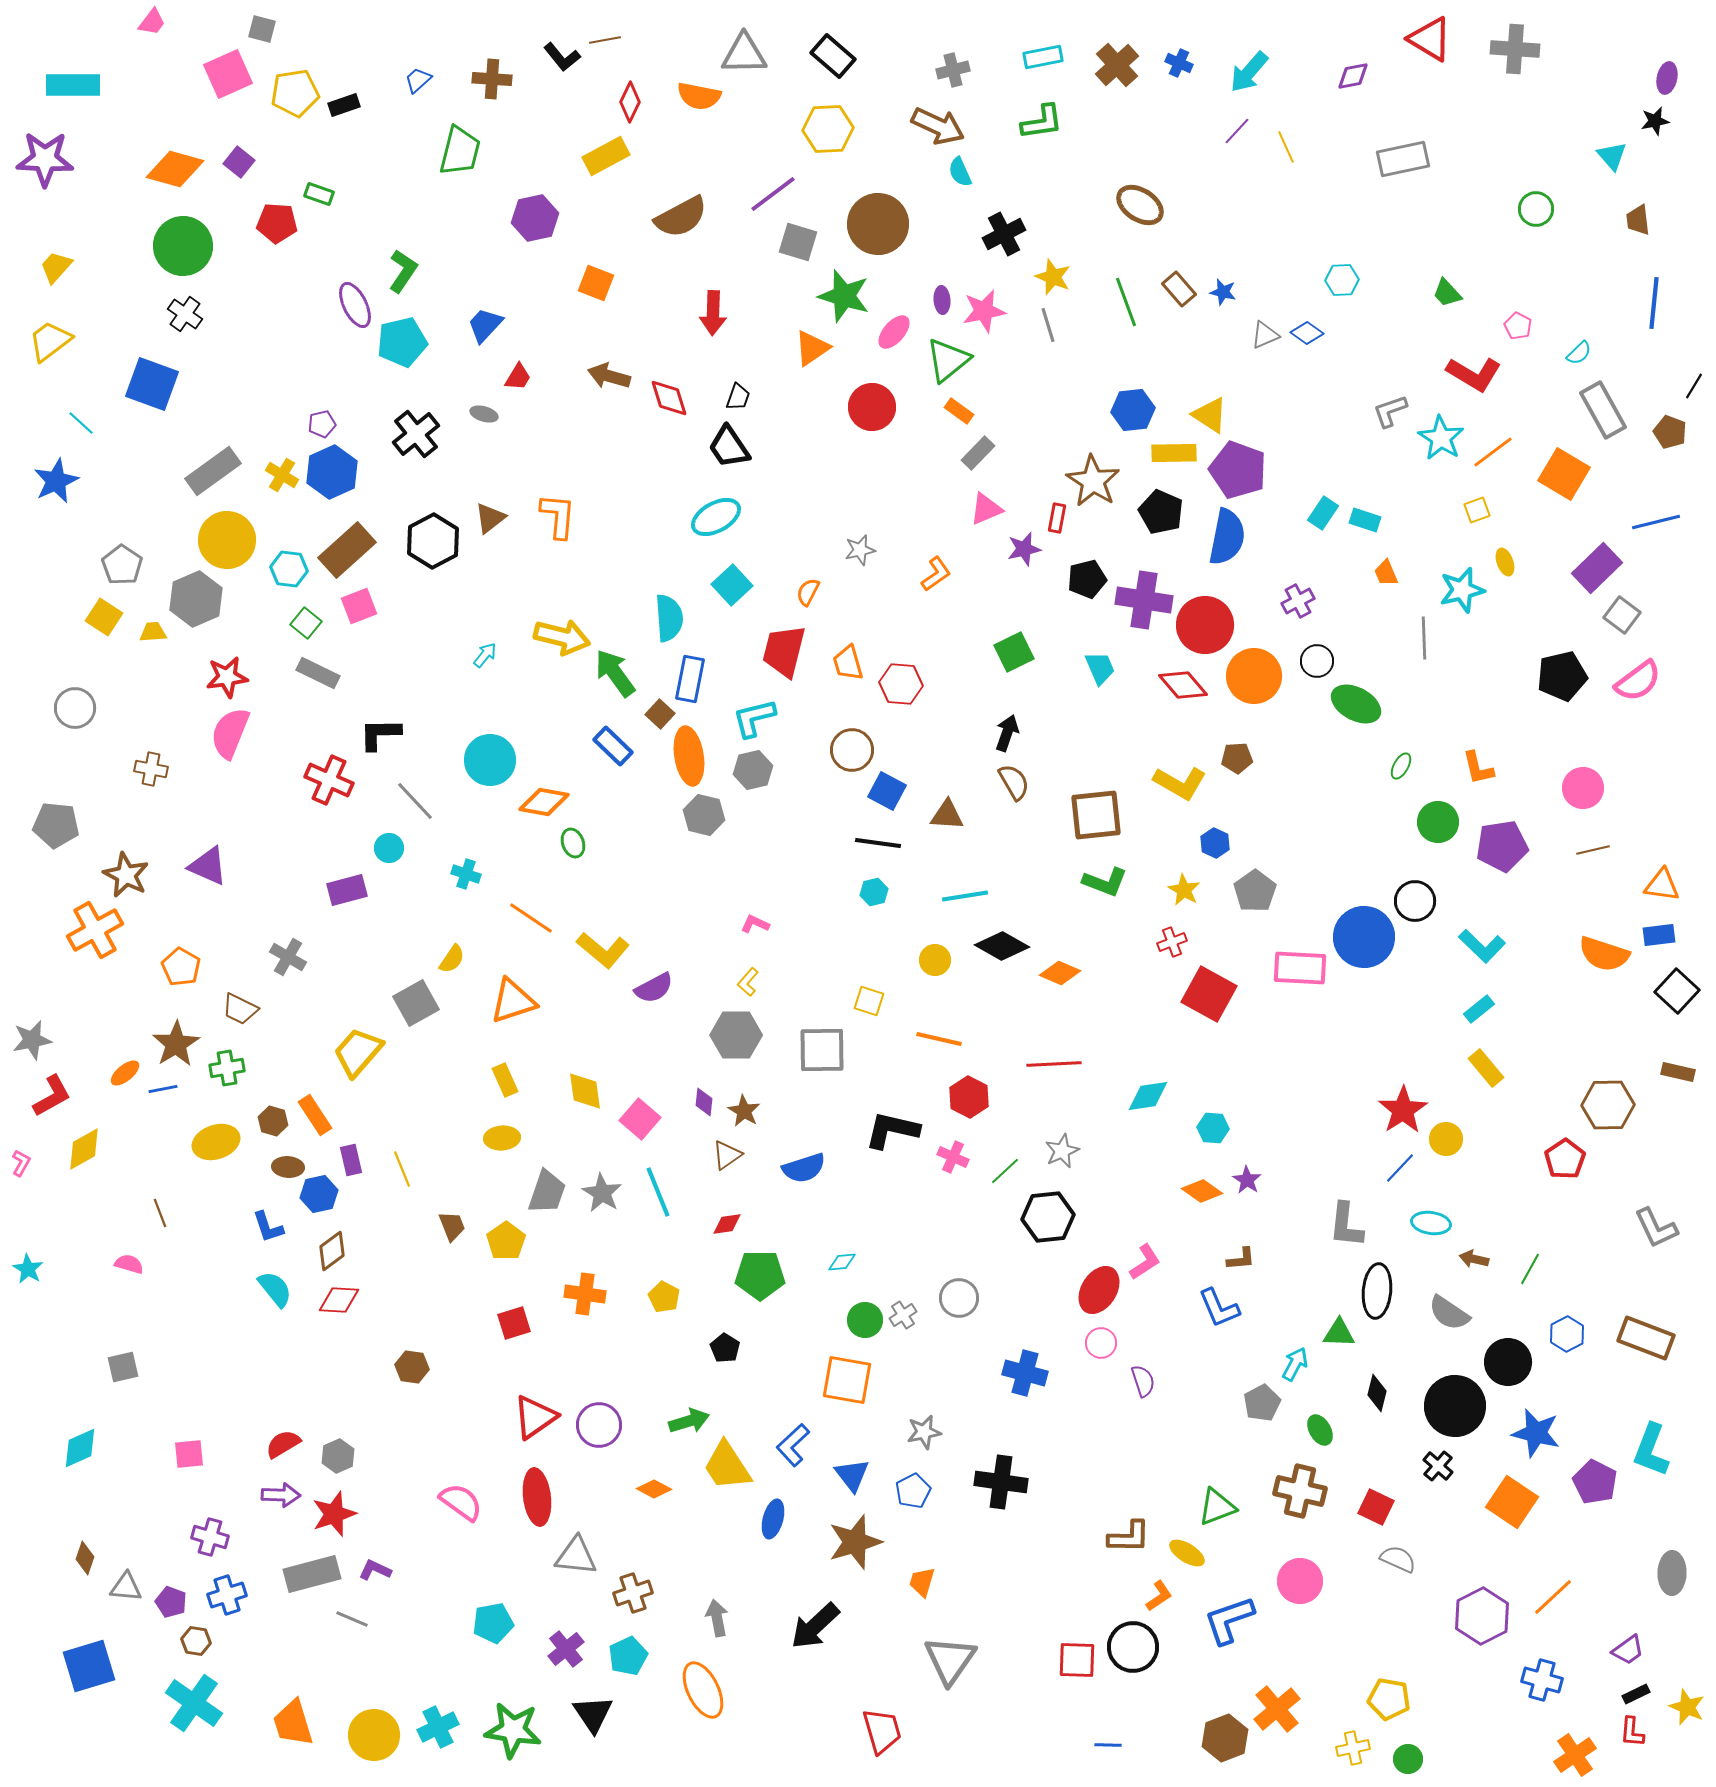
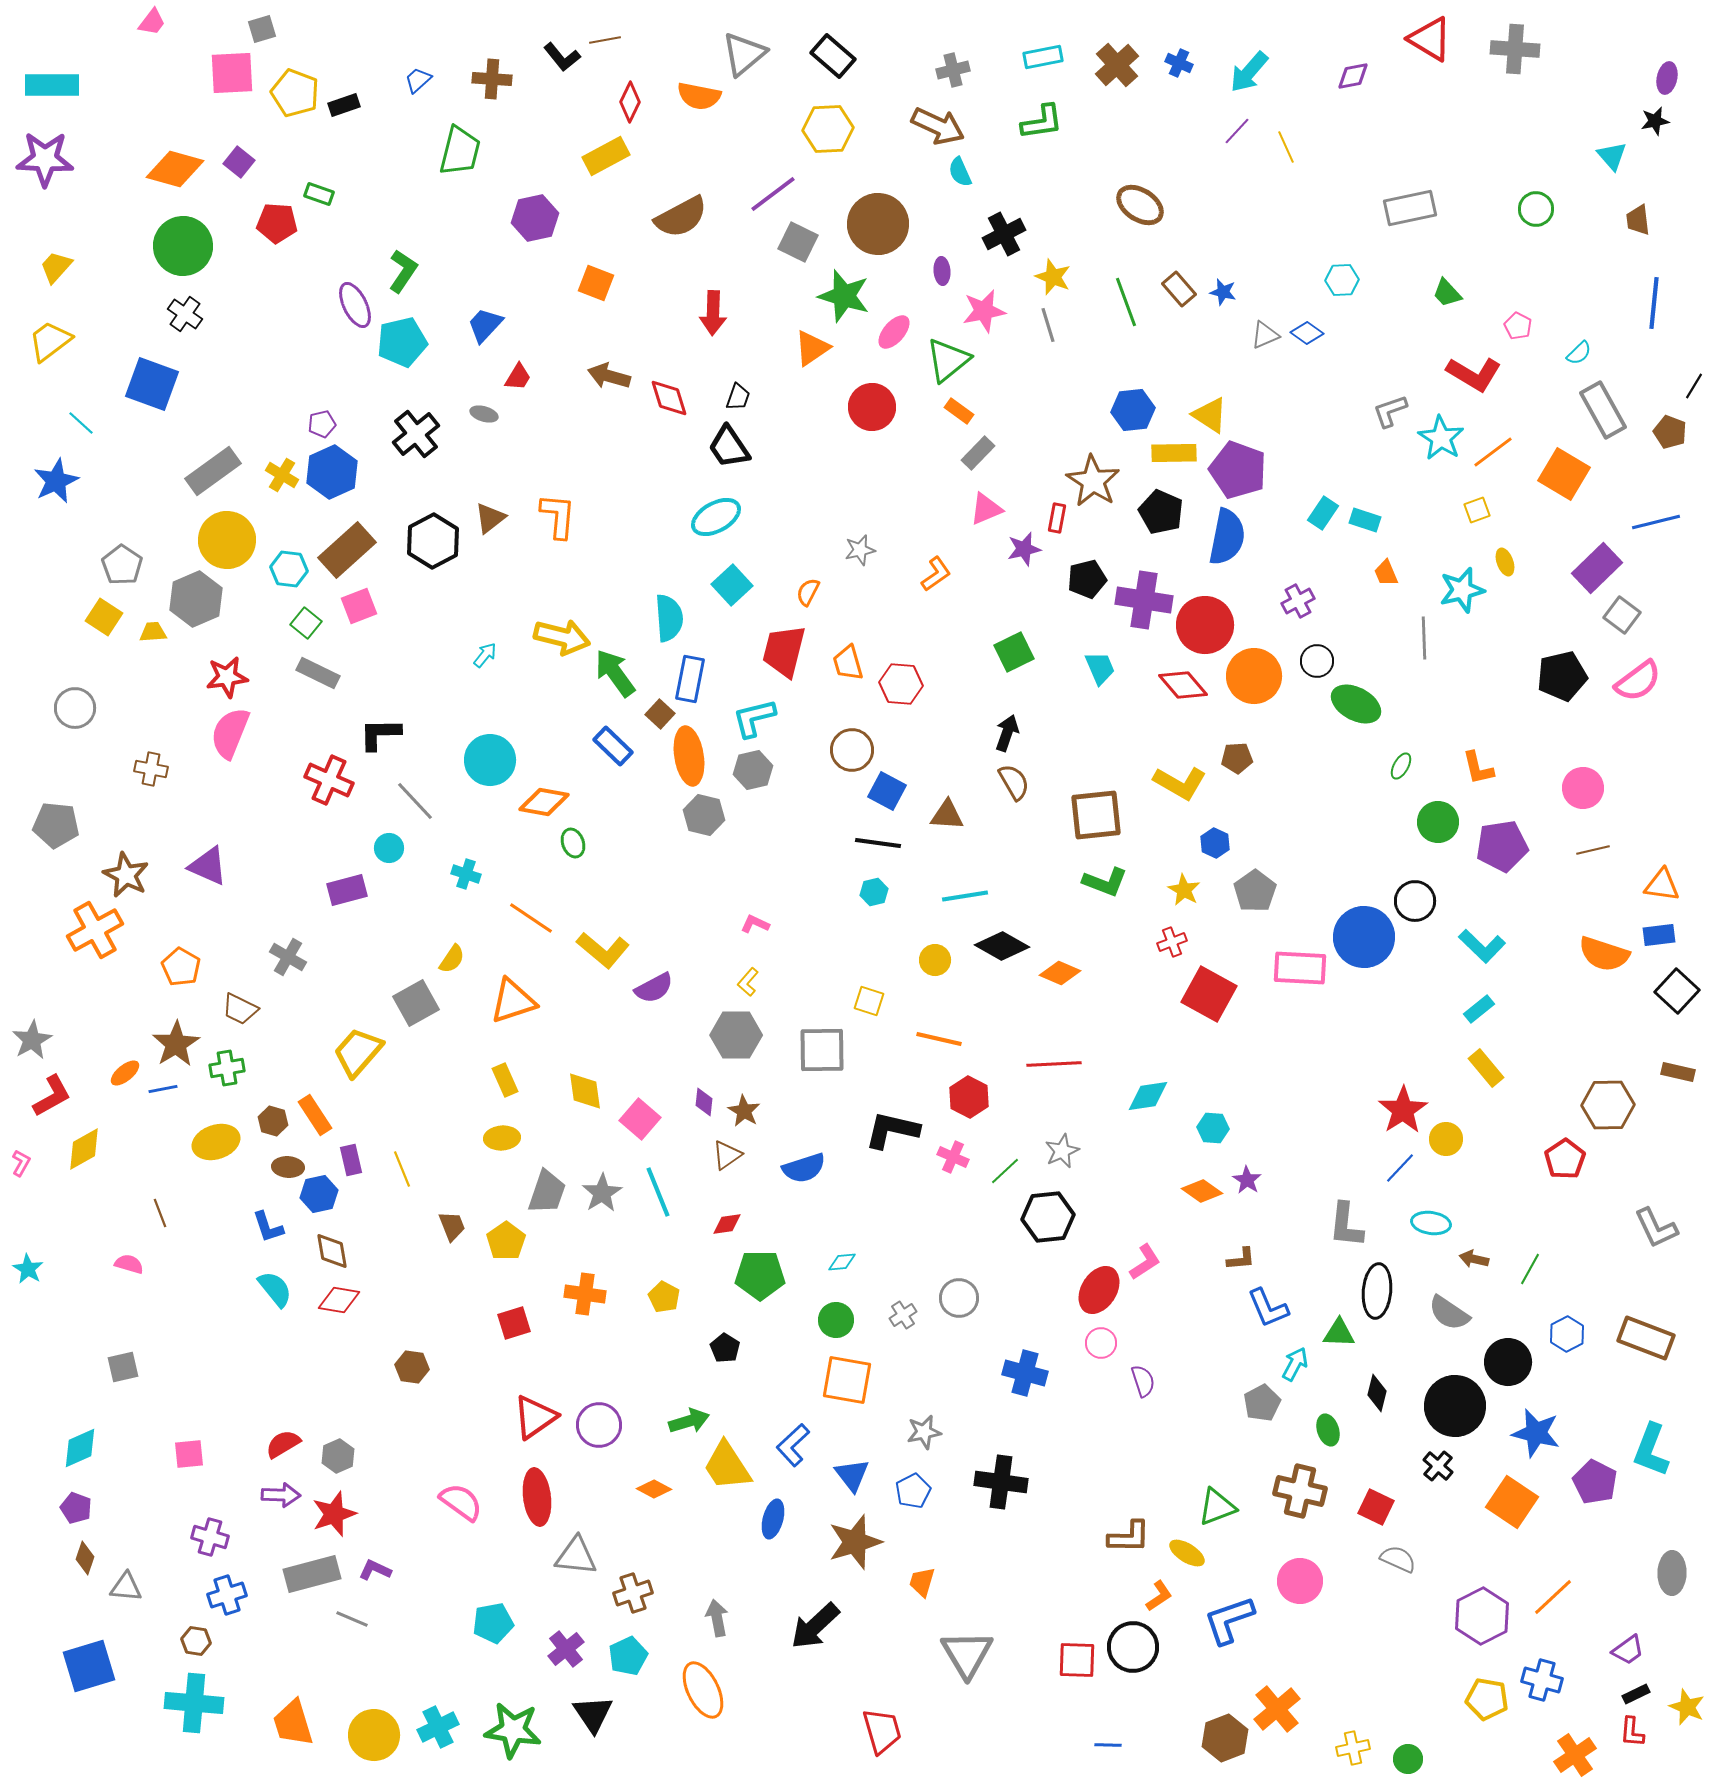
gray square at (262, 29): rotated 32 degrees counterclockwise
gray triangle at (744, 54): rotated 39 degrees counterclockwise
pink square at (228, 74): moved 4 px right, 1 px up; rotated 21 degrees clockwise
cyan rectangle at (73, 85): moved 21 px left
yellow pentagon at (295, 93): rotated 30 degrees clockwise
gray rectangle at (1403, 159): moved 7 px right, 49 px down
gray square at (798, 242): rotated 9 degrees clockwise
purple ellipse at (942, 300): moved 29 px up
gray star at (32, 1040): rotated 18 degrees counterclockwise
gray star at (602, 1193): rotated 9 degrees clockwise
brown diamond at (332, 1251): rotated 63 degrees counterclockwise
red diamond at (339, 1300): rotated 6 degrees clockwise
blue L-shape at (1219, 1308): moved 49 px right
green circle at (865, 1320): moved 29 px left
green ellipse at (1320, 1430): moved 8 px right; rotated 12 degrees clockwise
purple pentagon at (171, 1602): moved 95 px left, 94 px up
gray triangle at (950, 1660): moved 17 px right, 6 px up; rotated 6 degrees counterclockwise
yellow pentagon at (1389, 1699): moved 98 px right
cyan cross at (194, 1703): rotated 30 degrees counterclockwise
